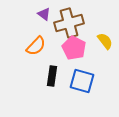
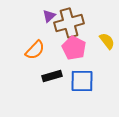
purple triangle: moved 5 px right, 2 px down; rotated 40 degrees clockwise
yellow semicircle: moved 2 px right
orange semicircle: moved 1 px left, 4 px down
black rectangle: rotated 66 degrees clockwise
blue square: rotated 15 degrees counterclockwise
